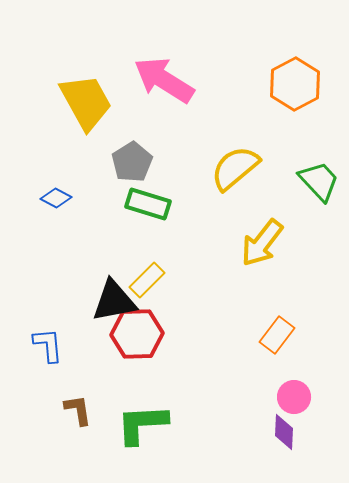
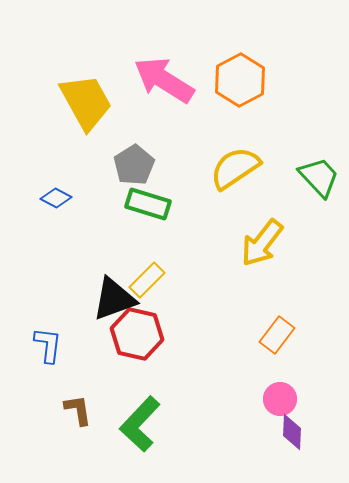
orange hexagon: moved 55 px left, 4 px up
gray pentagon: moved 2 px right, 3 px down
yellow semicircle: rotated 6 degrees clockwise
green trapezoid: moved 4 px up
black triangle: moved 2 px up; rotated 9 degrees counterclockwise
red hexagon: rotated 15 degrees clockwise
blue L-shape: rotated 12 degrees clockwise
pink circle: moved 14 px left, 2 px down
green L-shape: moved 2 px left; rotated 44 degrees counterclockwise
purple diamond: moved 8 px right
